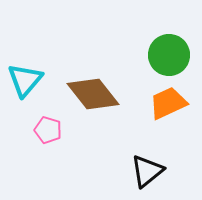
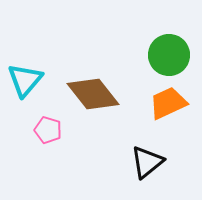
black triangle: moved 9 px up
